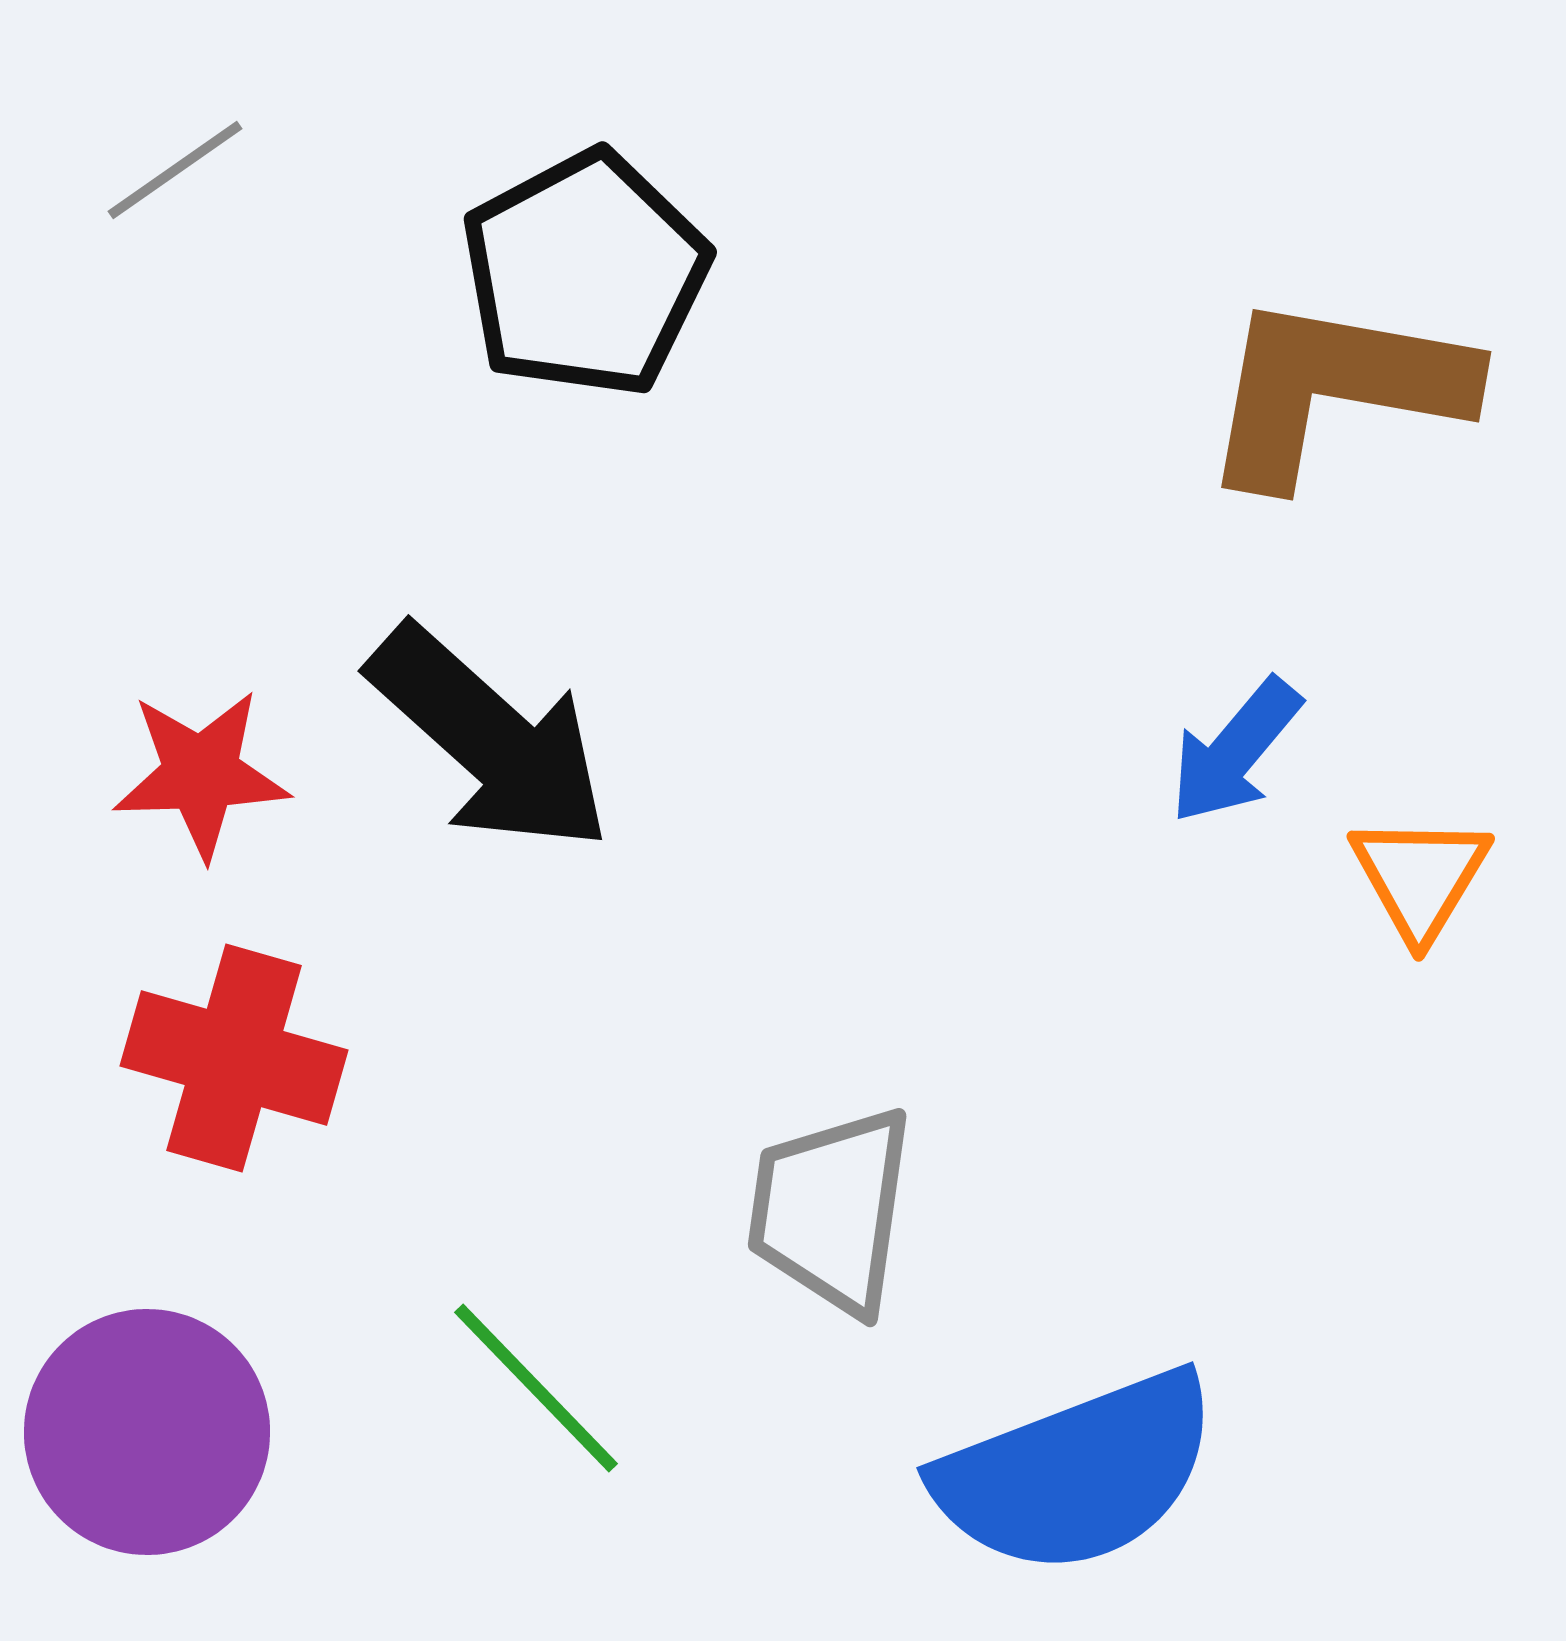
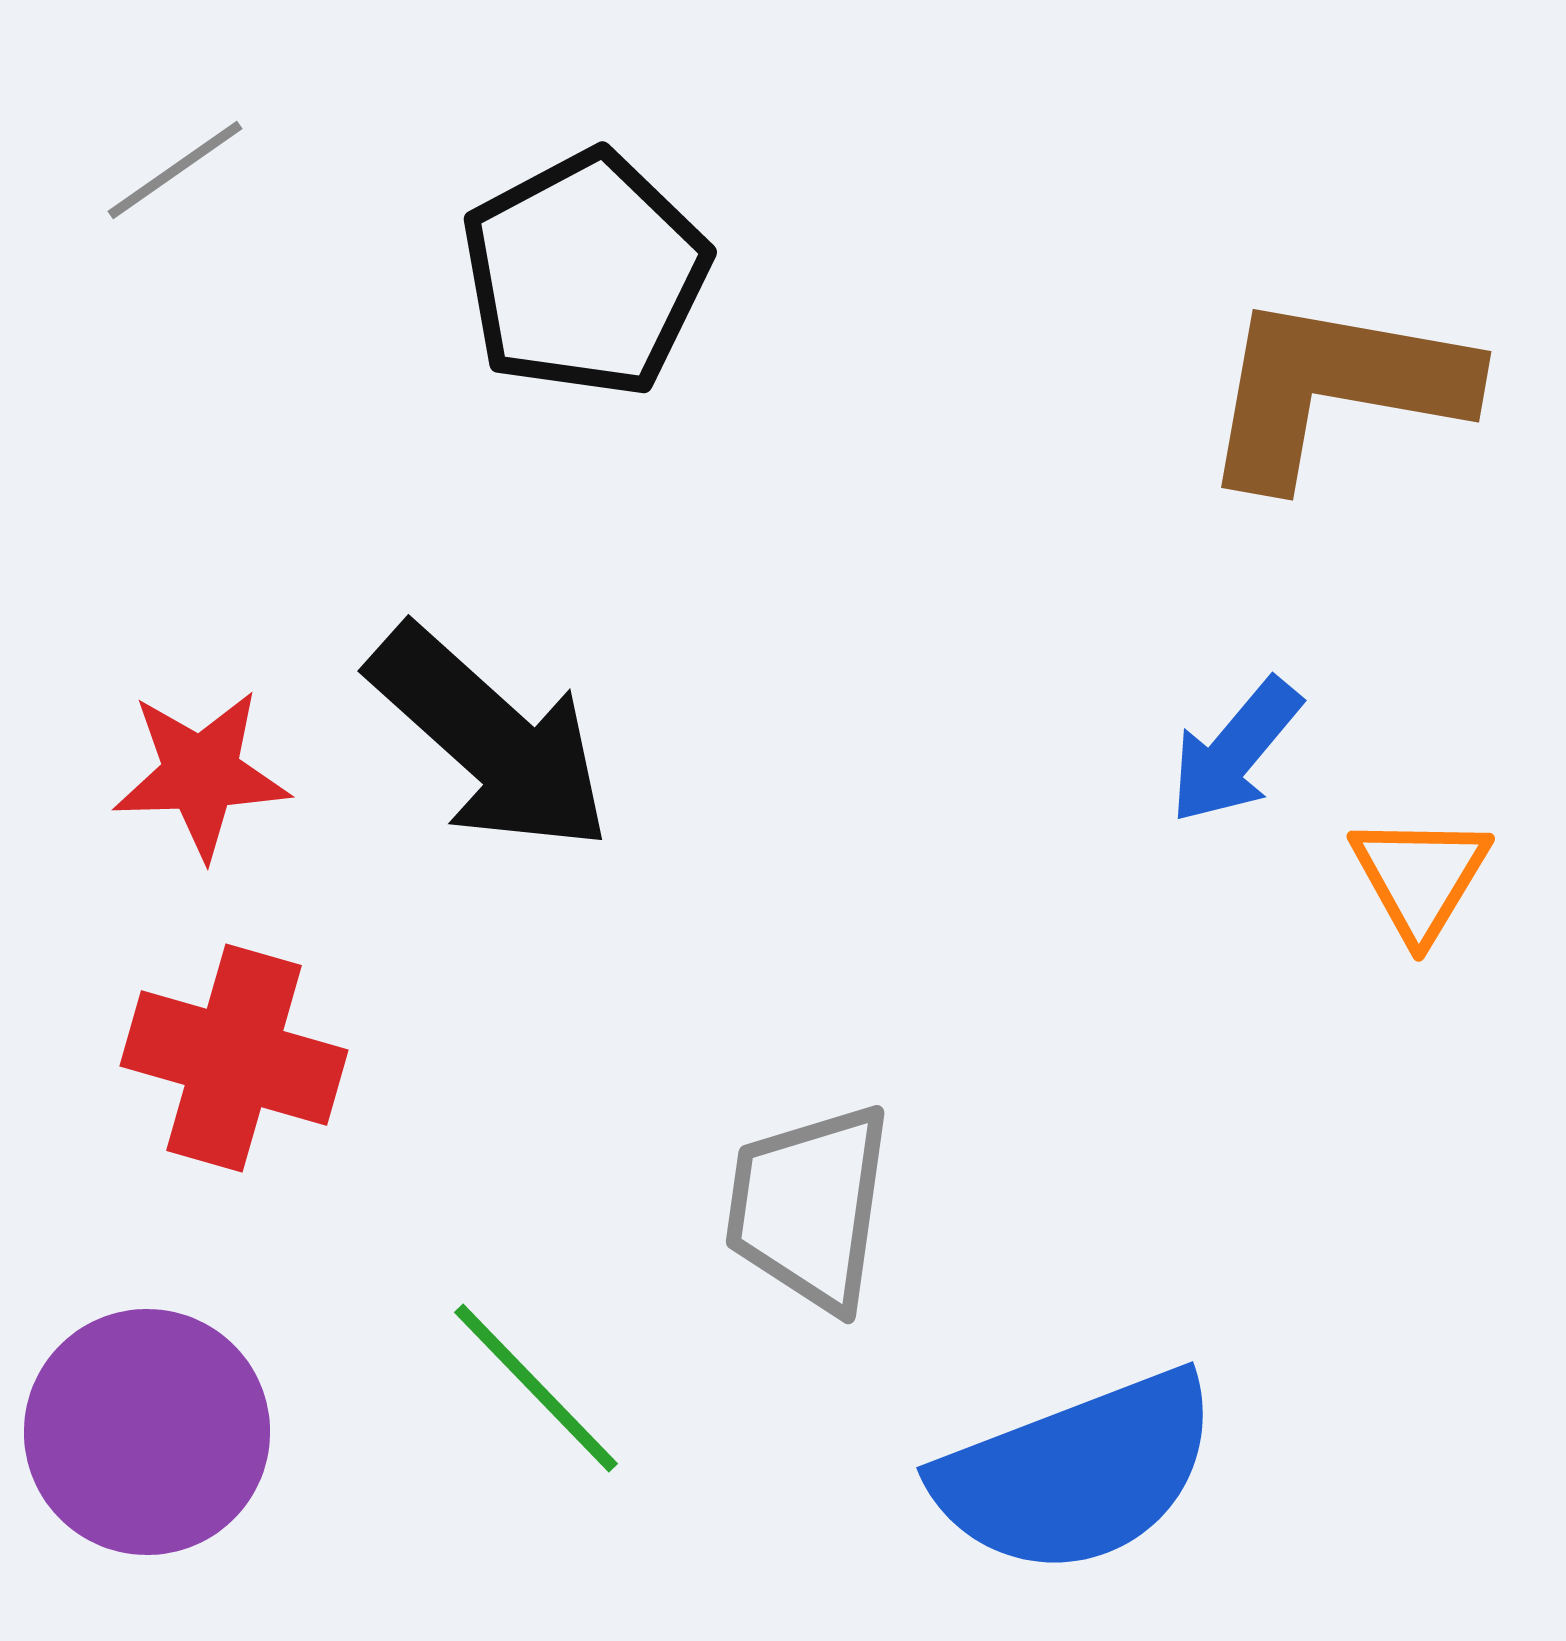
gray trapezoid: moved 22 px left, 3 px up
